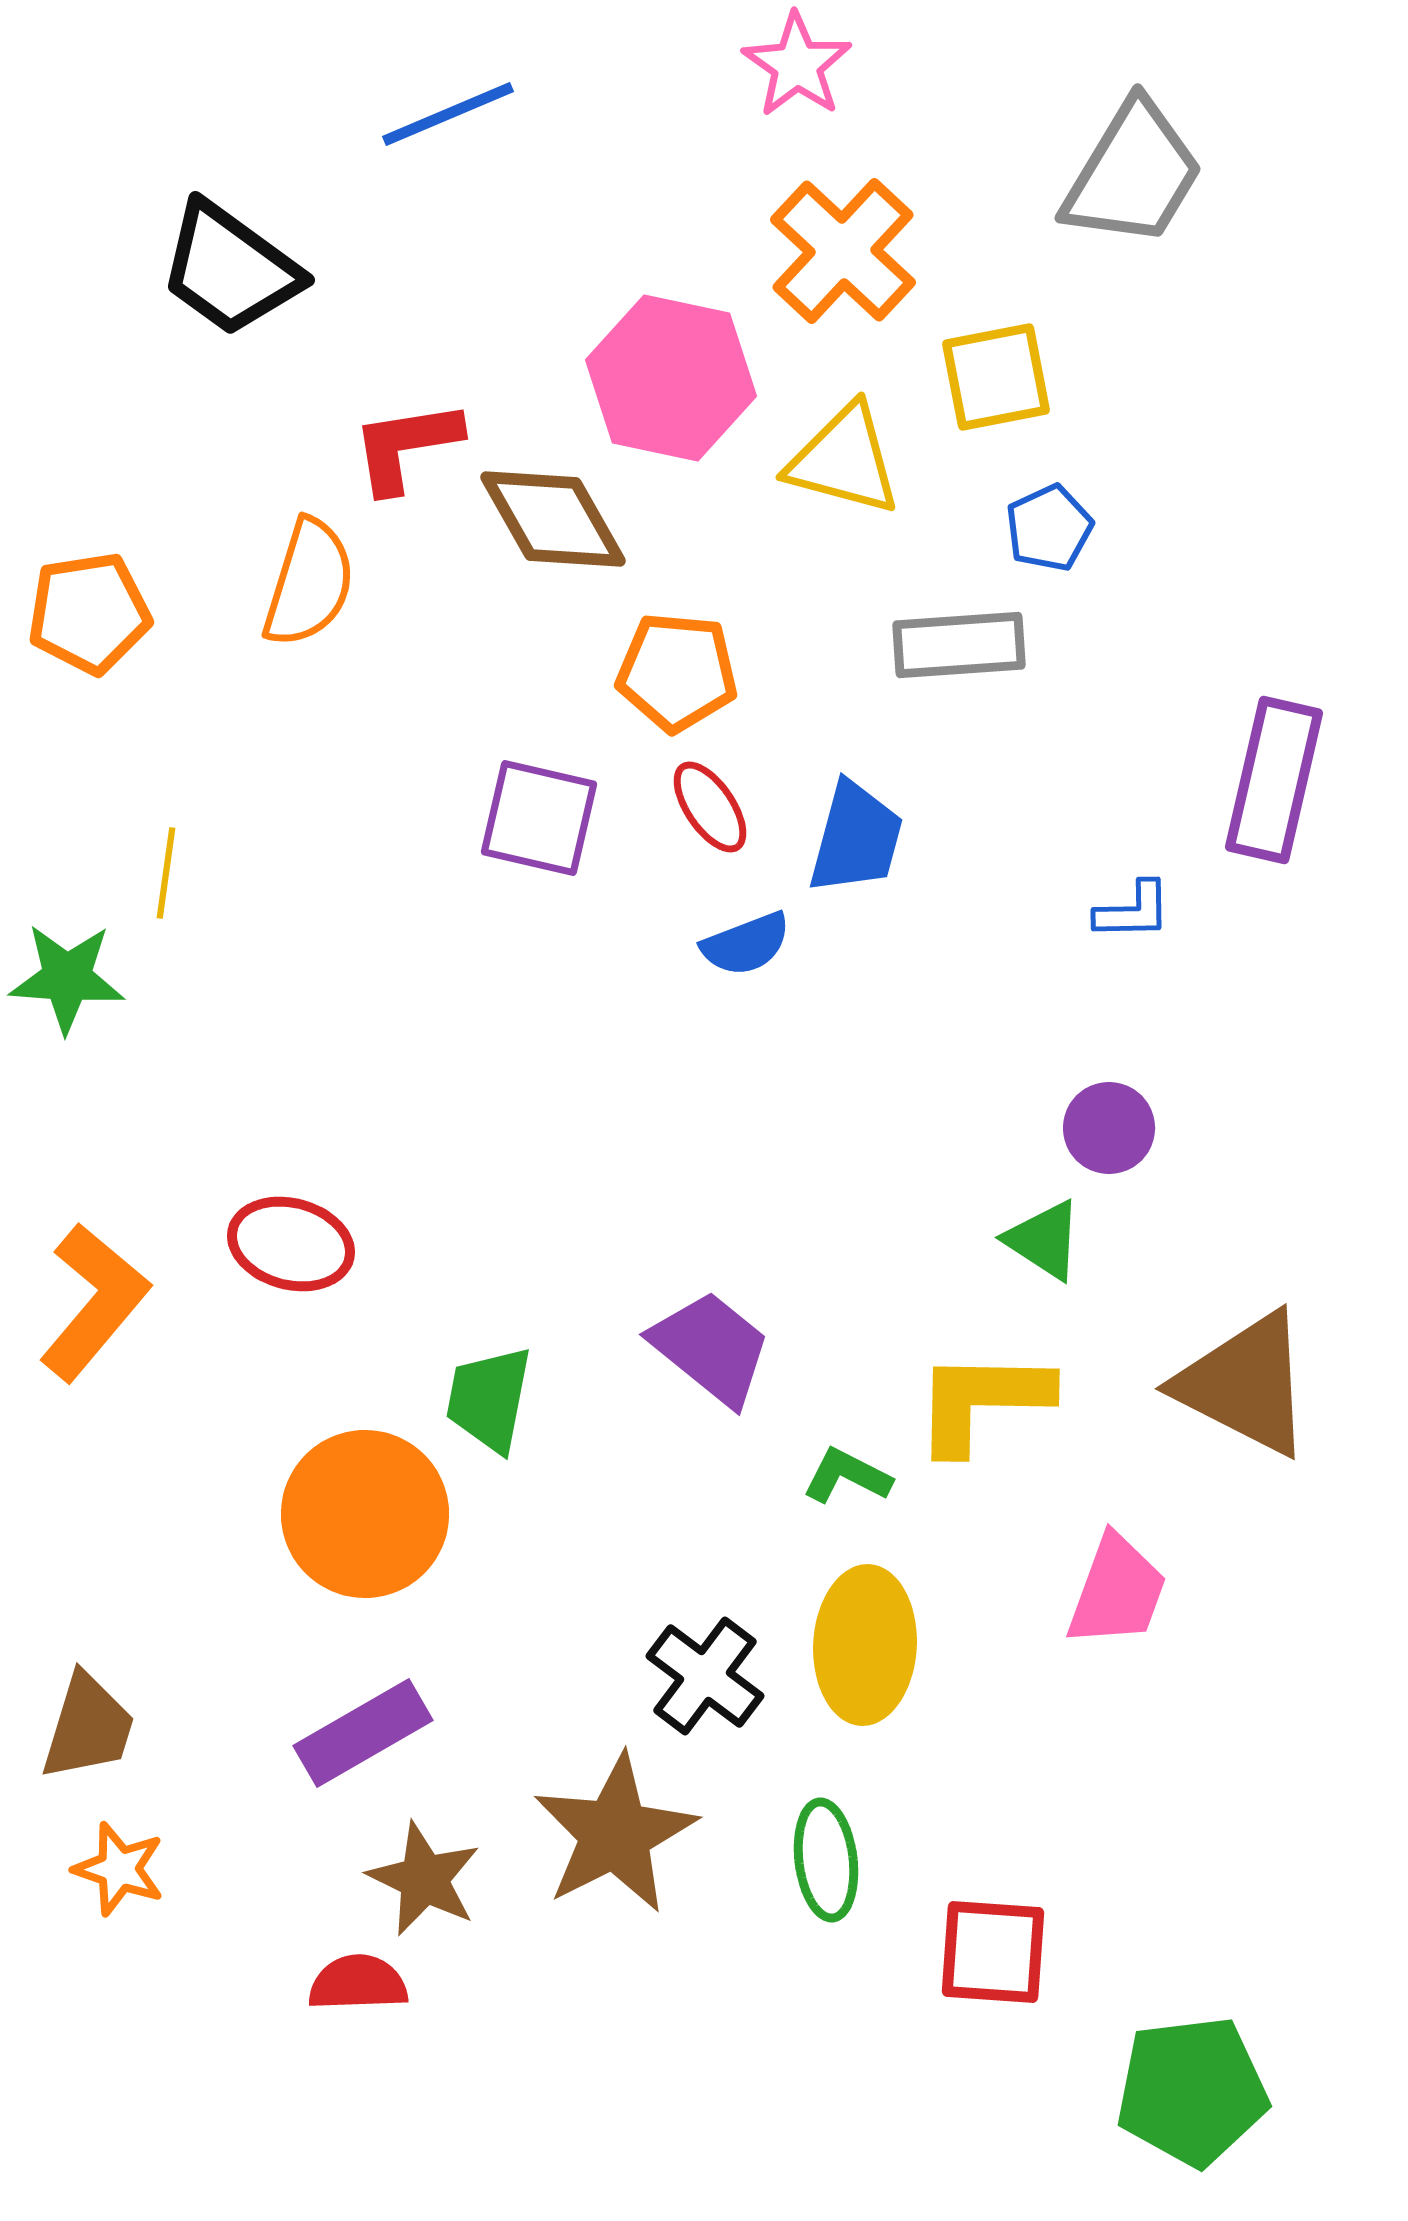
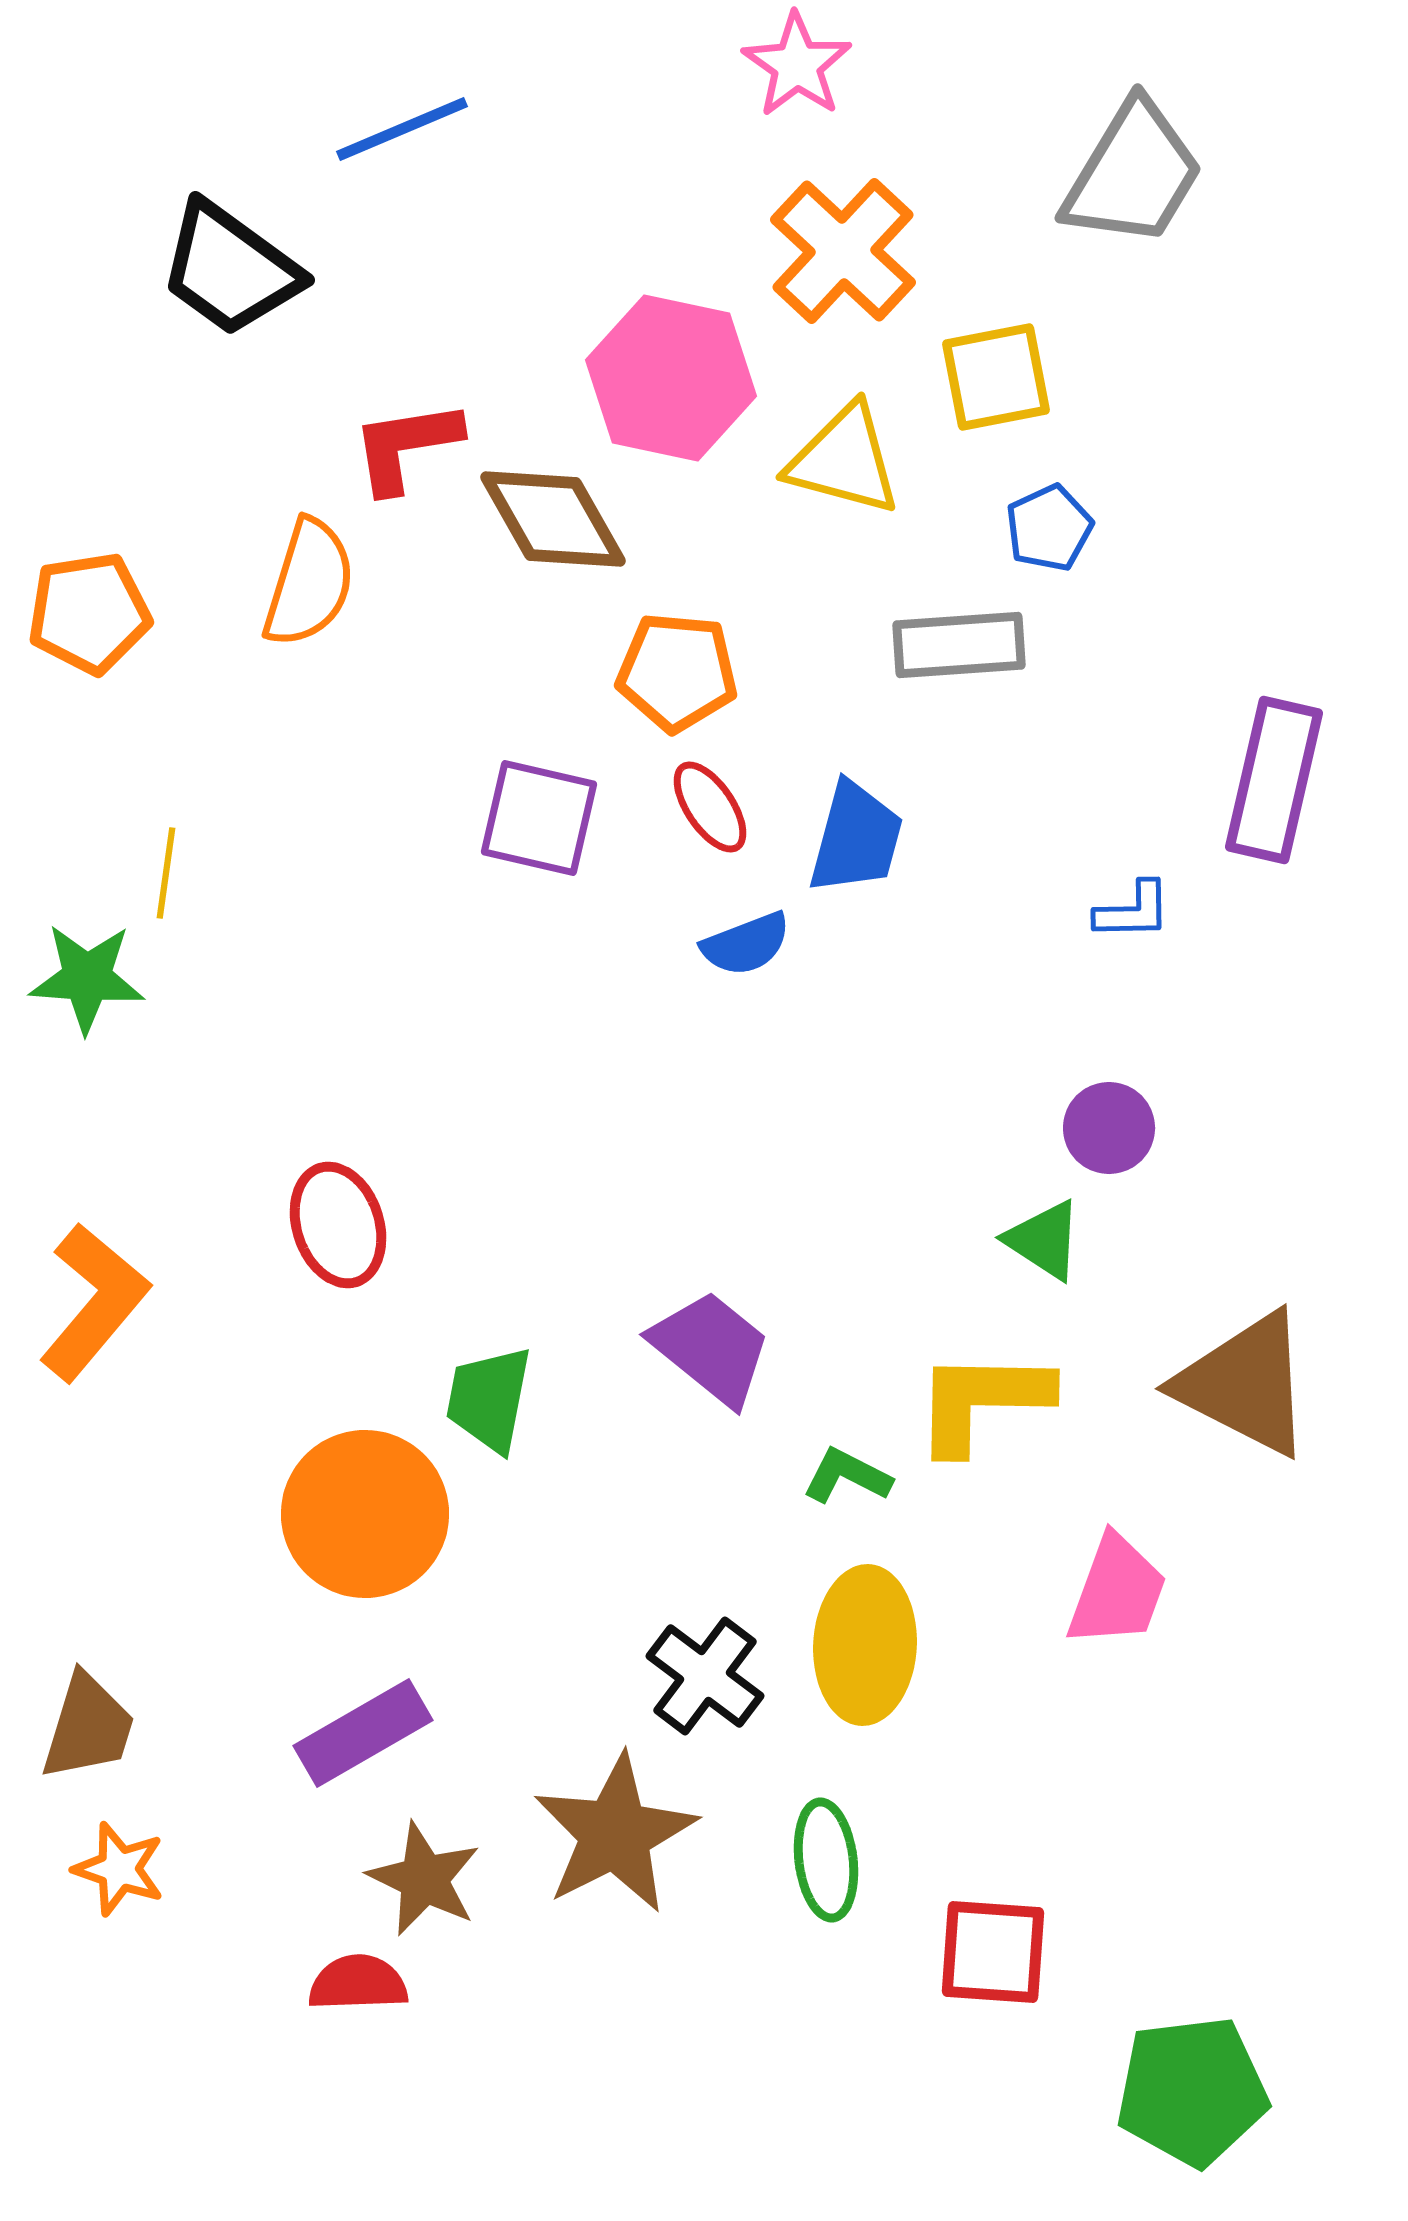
blue line at (448, 114): moved 46 px left, 15 px down
green star at (67, 978): moved 20 px right
red ellipse at (291, 1244): moved 47 px right, 19 px up; rotated 57 degrees clockwise
